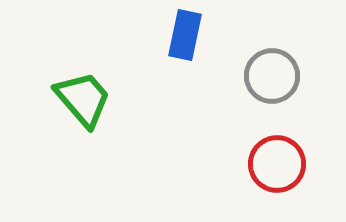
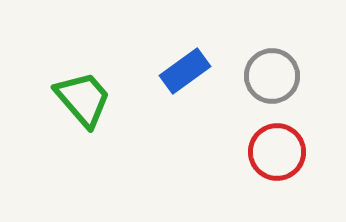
blue rectangle: moved 36 px down; rotated 42 degrees clockwise
red circle: moved 12 px up
